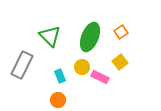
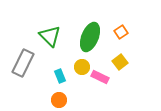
gray rectangle: moved 1 px right, 2 px up
orange circle: moved 1 px right
